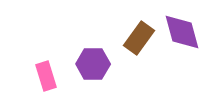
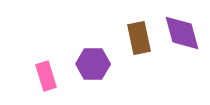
purple diamond: moved 1 px down
brown rectangle: rotated 48 degrees counterclockwise
